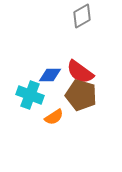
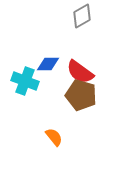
blue diamond: moved 2 px left, 11 px up
cyan cross: moved 5 px left, 14 px up
orange semicircle: moved 20 px down; rotated 96 degrees counterclockwise
